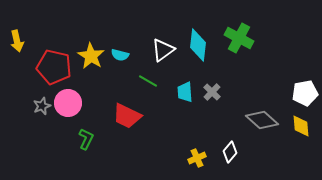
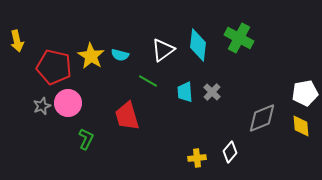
red trapezoid: rotated 48 degrees clockwise
gray diamond: moved 2 px up; rotated 64 degrees counterclockwise
yellow cross: rotated 18 degrees clockwise
